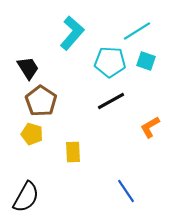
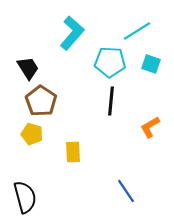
cyan square: moved 5 px right, 3 px down
black line: rotated 56 degrees counterclockwise
black semicircle: moved 1 px left; rotated 44 degrees counterclockwise
